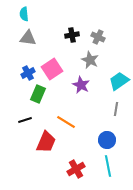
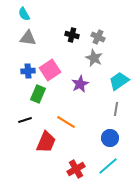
cyan semicircle: rotated 24 degrees counterclockwise
black cross: rotated 24 degrees clockwise
gray star: moved 4 px right, 2 px up
pink square: moved 2 px left, 1 px down
blue cross: moved 2 px up; rotated 24 degrees clockwise
purple star: moved 1 px left, 1 px up; rotated 18 degrees clockwise
blue circle: moved 3 px right, 2 px up
cyan line: rotated 60 degrees clockwise
